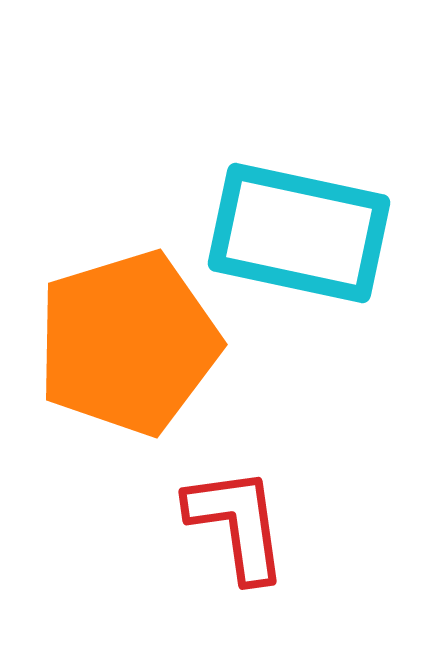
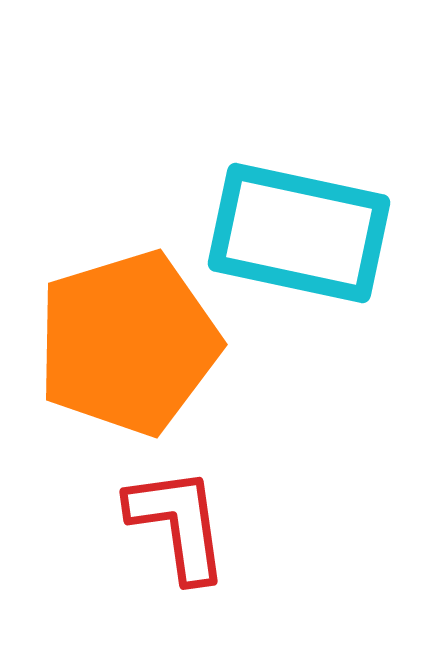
red L-shape: moved 59 px left
